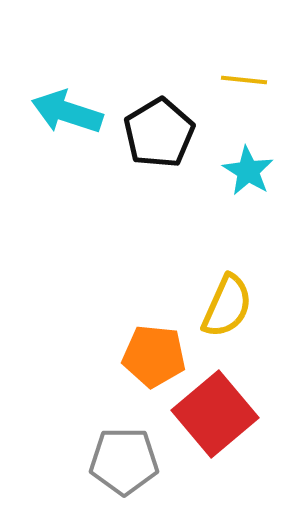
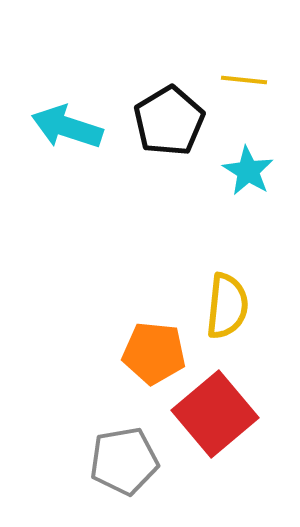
cyan arrow: moved 15 px down
black pentagon: moved 10 px right, 12 px up
yellow semicircle: rotated 18 degrees counterclockwise
orange pentagon: moved 3 px up
gray pentagon: rotated 10 degrees counterclockwise
